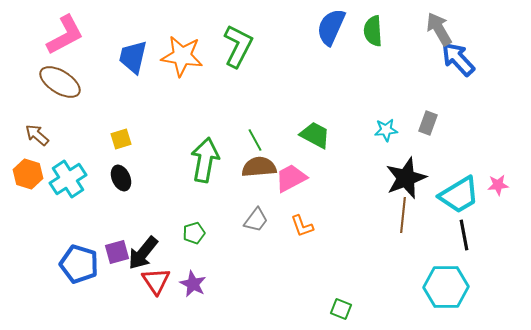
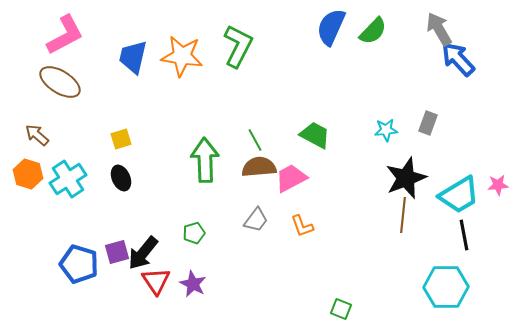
green semicircle: rotated 132 degrees counterclockwise
green arrow: rotated 12 degrees counterclockwise
